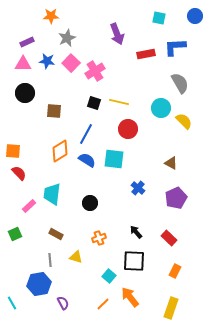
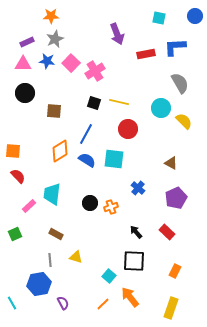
gray star at (67, 38): moved 12 px left, 1 px down
red semicircle at (19, 173): moved 1 px left, 3 px down
orange cross at (99, 238): moved 12 px right, 31 px up
red rectangle at (169, 238): moved 2 px left, 6 px up
